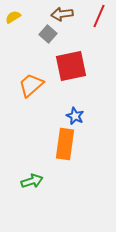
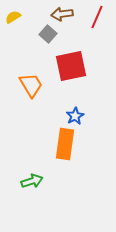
red line: moved 2 px left, 1 px down
orange trapezoid: rotated 100 degrees clockwise
blue star: rotated 18 degrees clockwise
